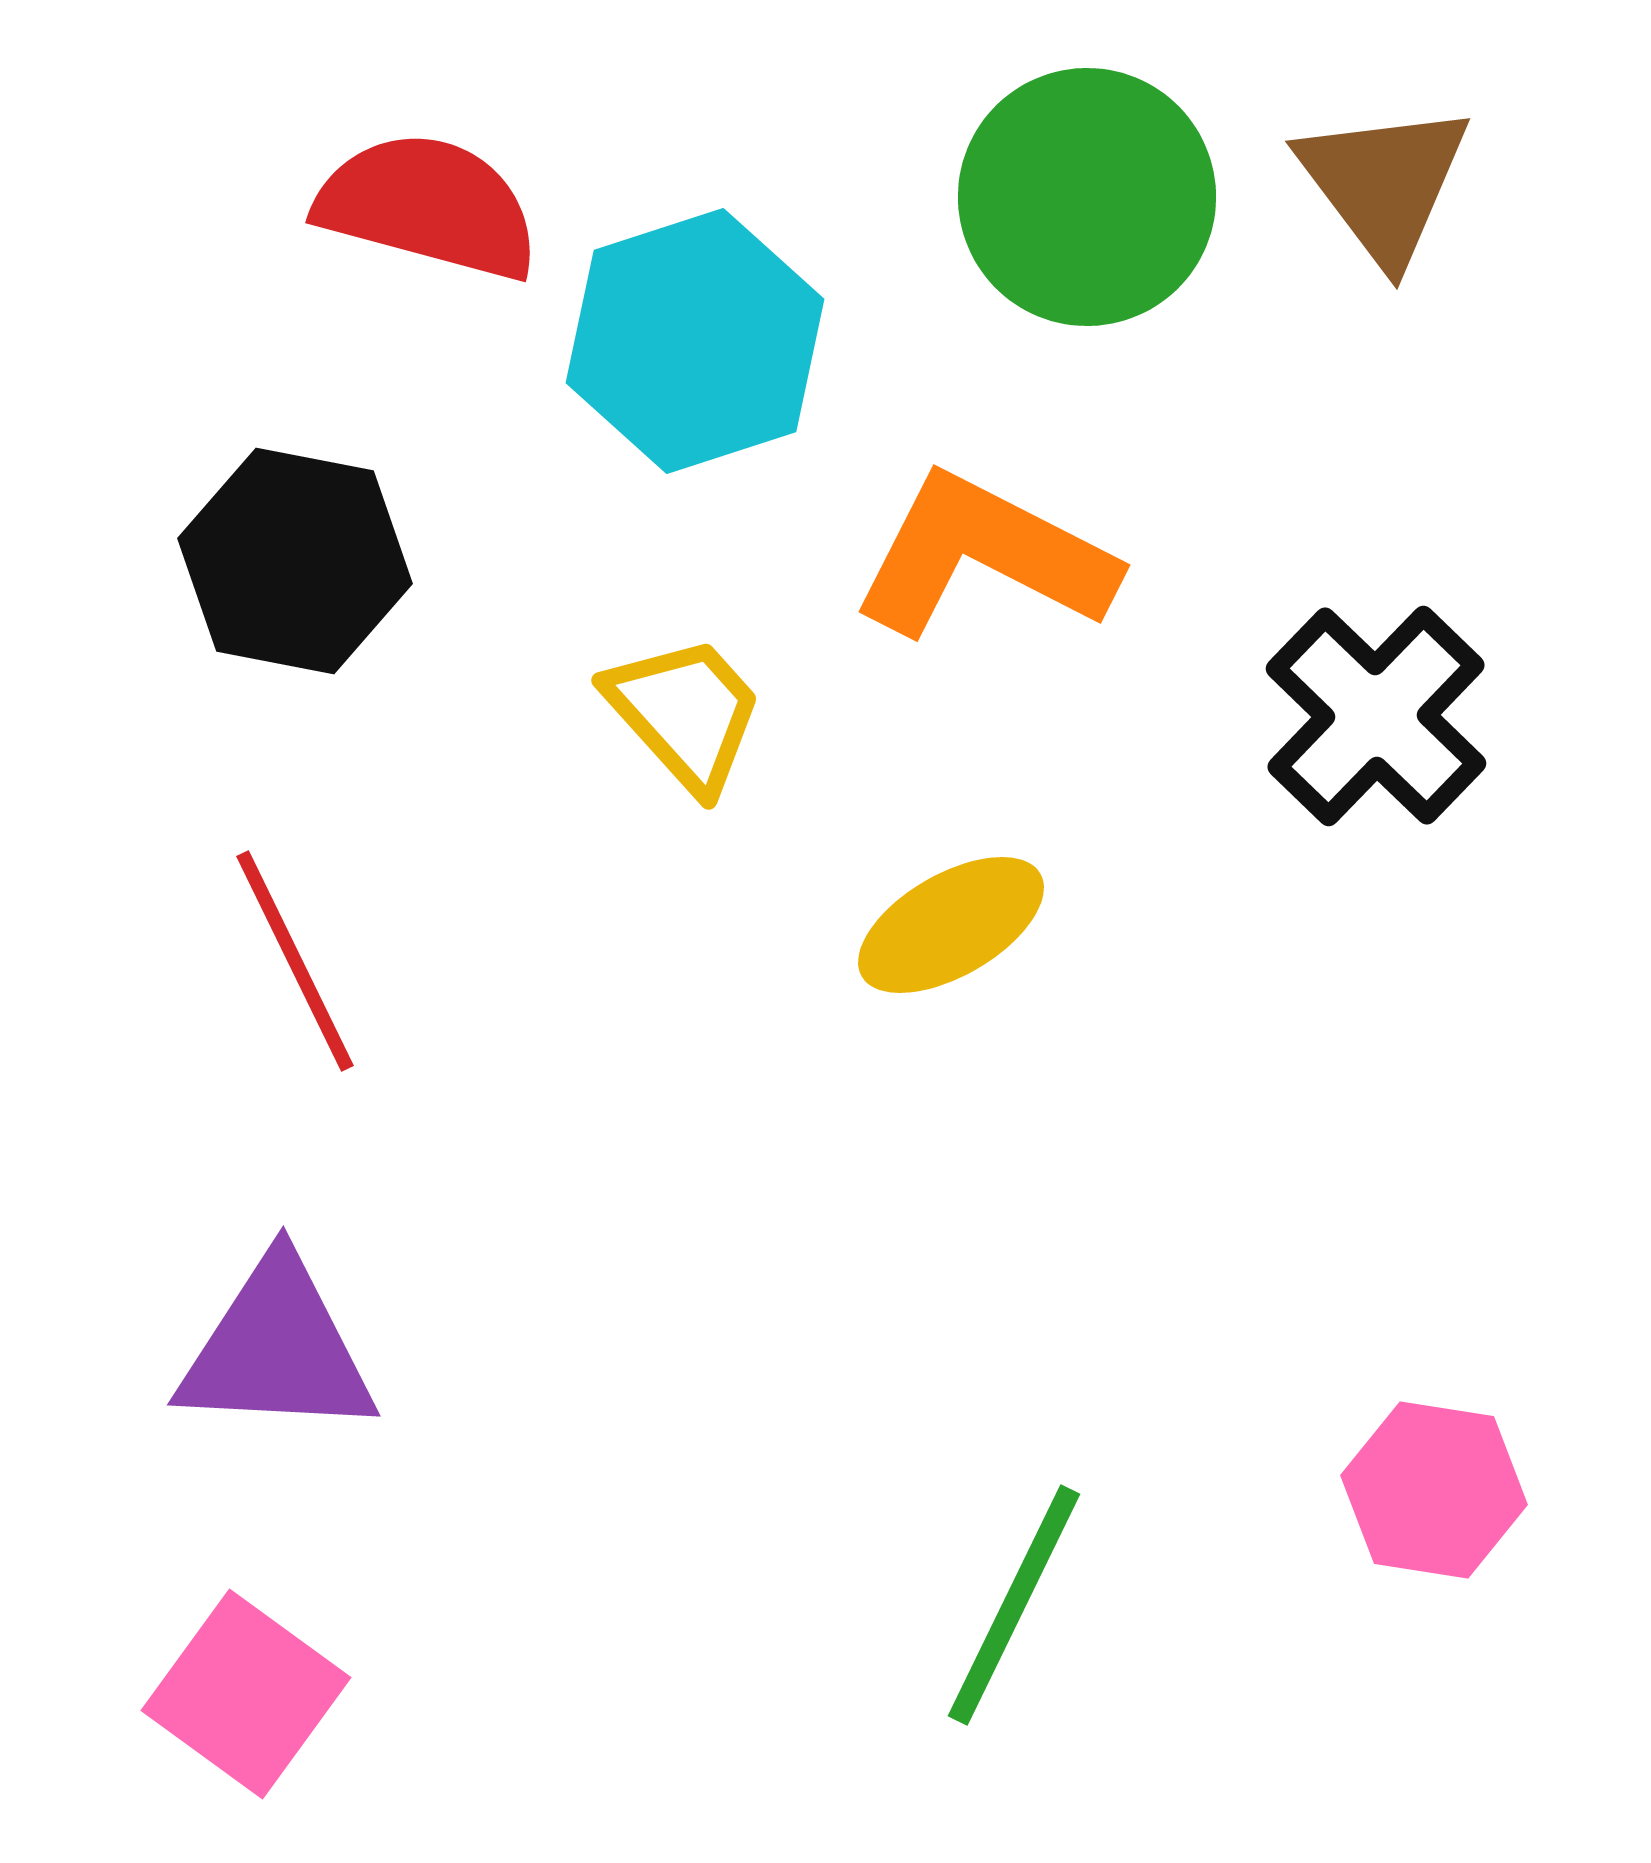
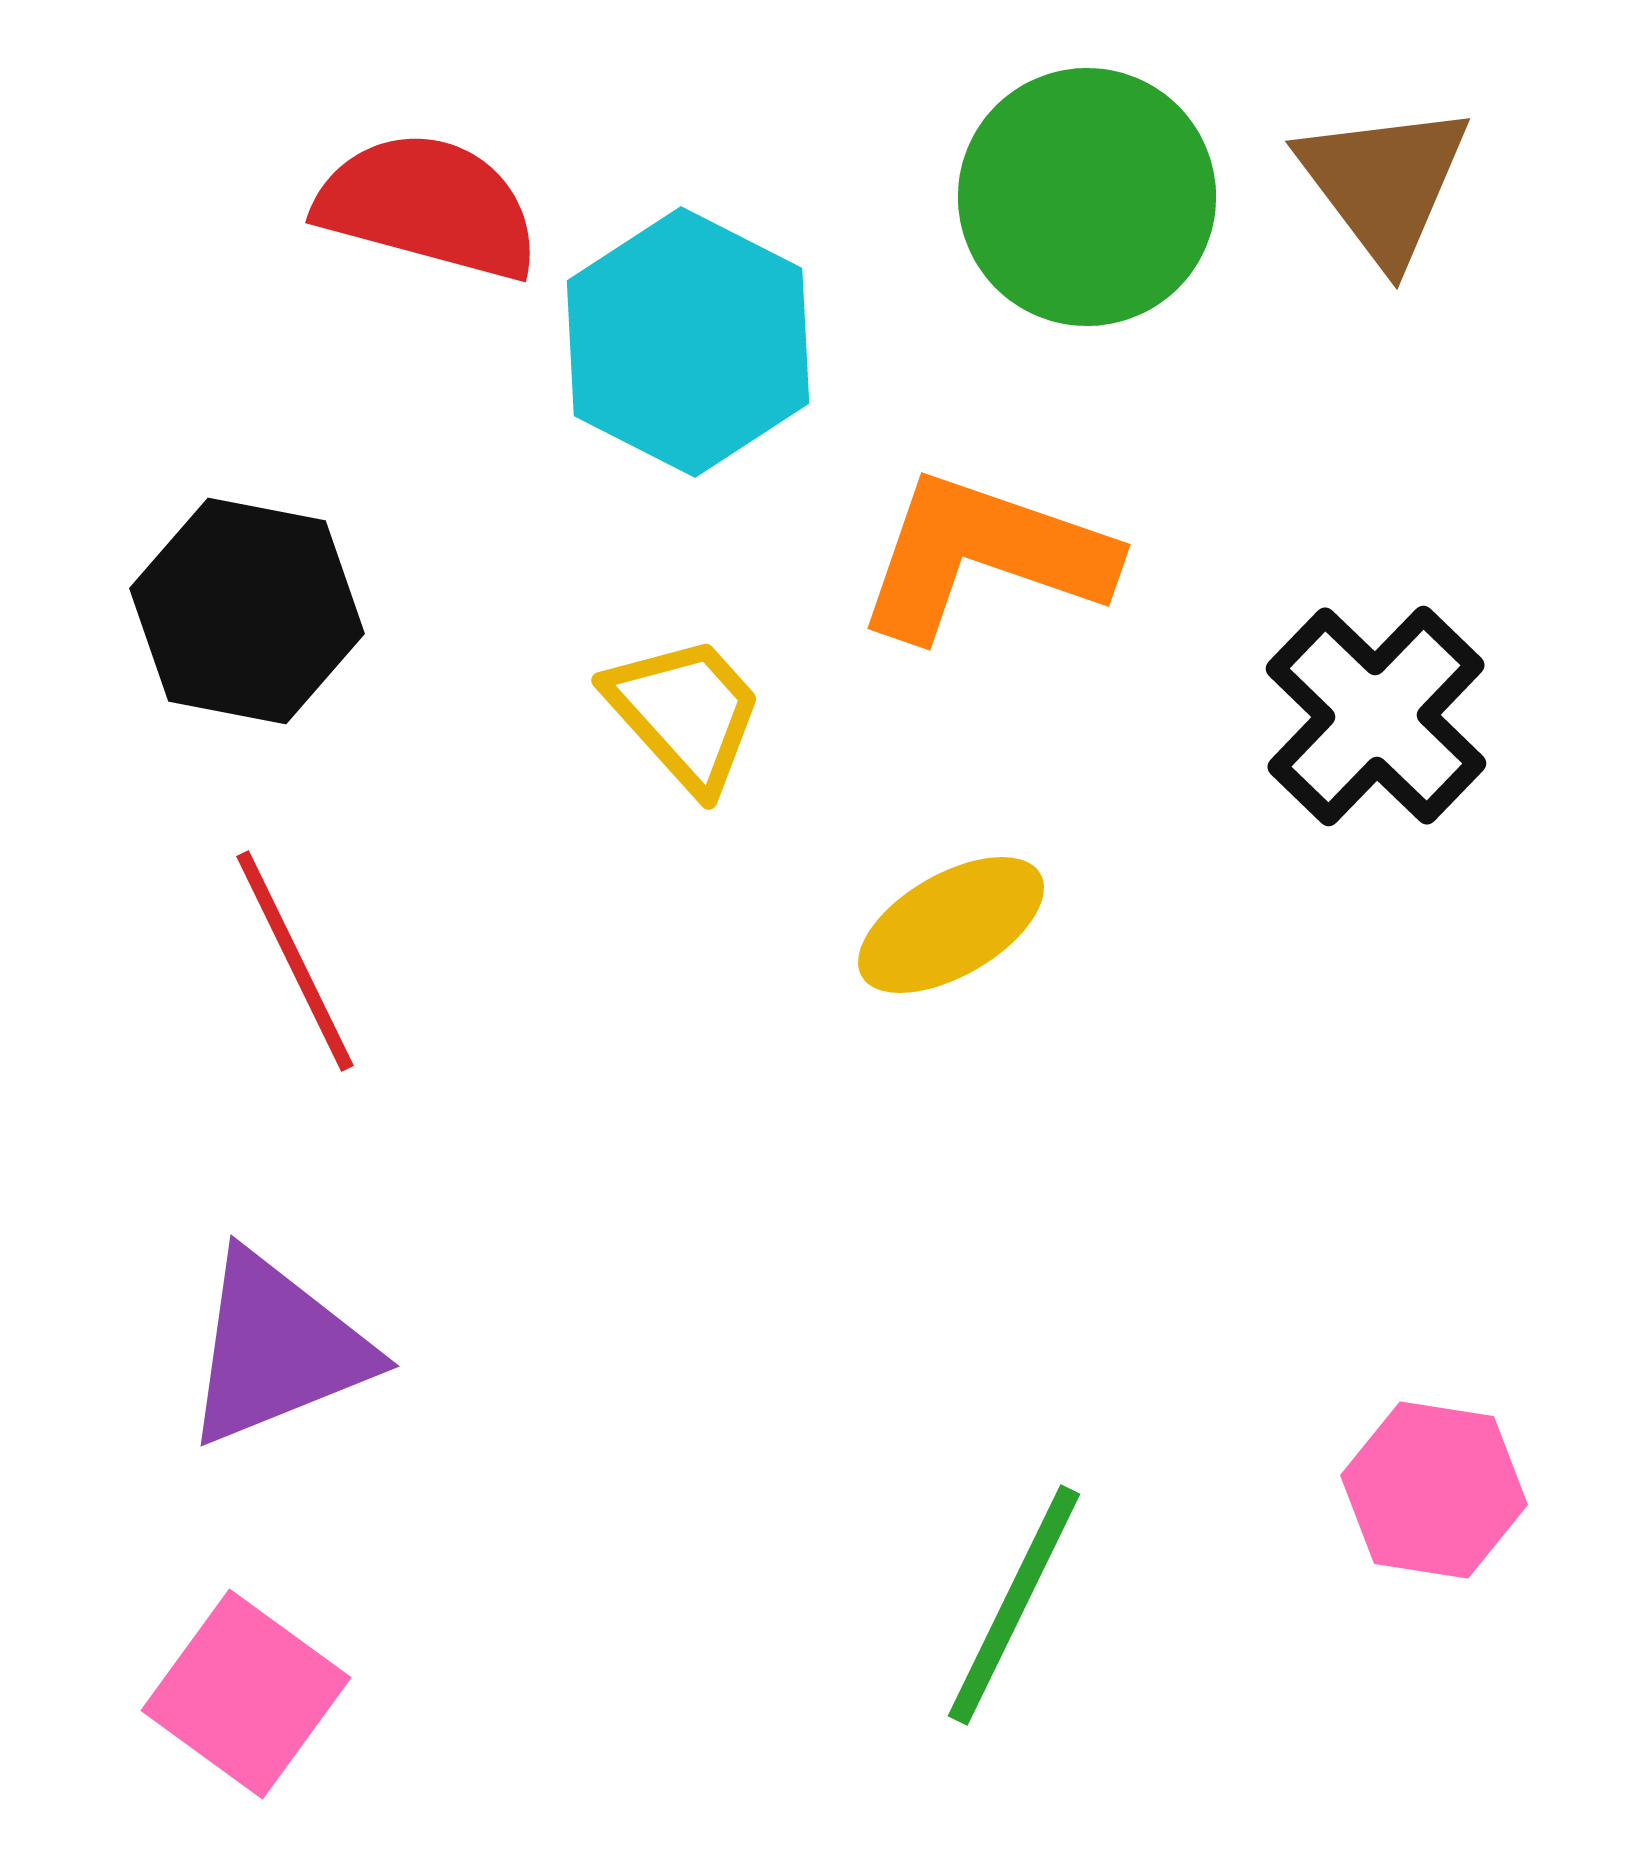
cyan hexagon: moved 7 px left, 1 px down; rotated 15 degrees counterclockwise
orange L-shape: rotated 8 degrees counterclockwise
black hexagon: moved 48 px left, 50 px down
purple triangle: rotated 25 degrees counterclockwise
